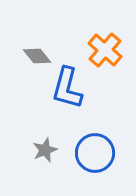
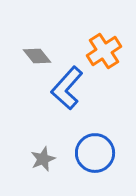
orange cross: moved 1 px left, 1 px down; rotated 16 degrees clockwise
blue L-shape: rotated 27 degrees clockwise
gray star: moved 2 px left, 9 px down
